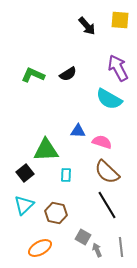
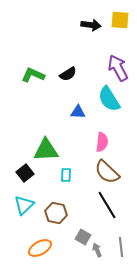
black arrow: moved 4 px right, 1 px up; rotated 42 degrees counterclockwise
cyan semicircle: rotated 28 degrees clockwise
blue triangle: moved 19 px up
pink semicircle: rotated 78 degrees clockwise
